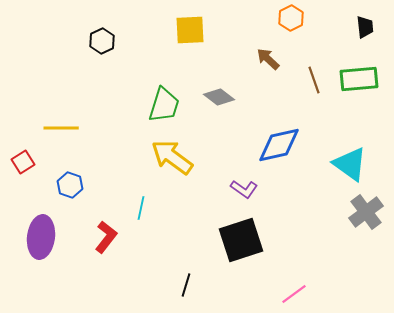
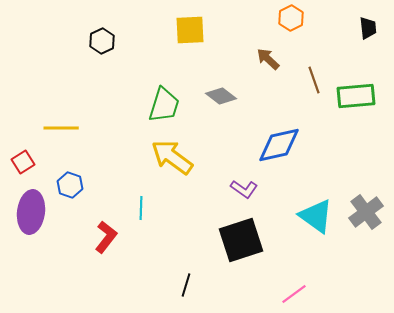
black trapezoid: moved 3 px right, 1 px down
green rectangle: moved 3 px left, 17 px down
gray diamond: moved 2 px right, 1 px up
cyan triangle: moved 34 px left, 52 px down
cyan line: rotated 10 degrees counterclockwise
purple ellipse: moved 10 px left, 25 px up
